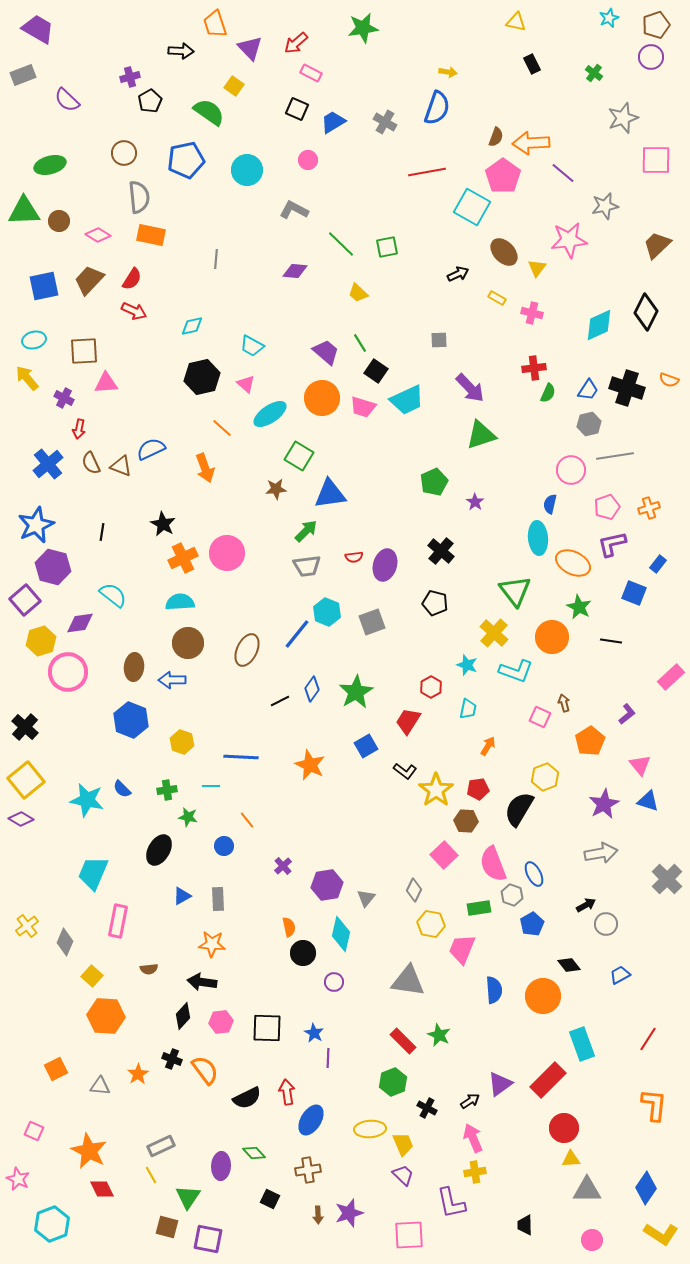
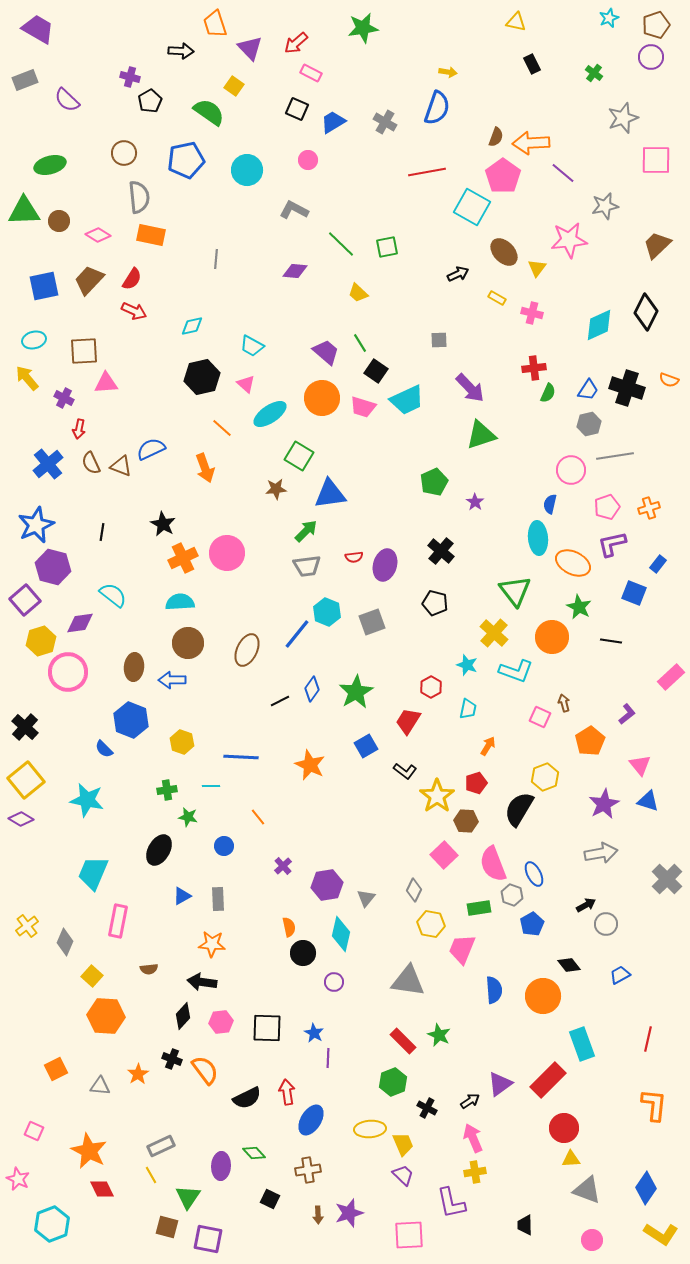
gray rectangle at (23, 75): moved 2 px right, 5 px down
purple cross at (130, 77): rotated 30 degrees clockwise
blue semicircle at (122, 789): moved 18 px left, 40 px up
red pentagon at (478, 789): moved 2 px left, 6 px up; rotated 10 degrees counterclockwise
yellow star at (436, 790): moved 1 px right, 6 px down
orange line at (247, 820): moved 11 px right, 3 px up
red line at (648, 1039): rotated 20 degrees counterclockwise
gray triangle at (587, 1190): rotated 20 degrees clockwise
